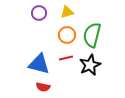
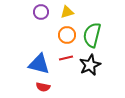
purple circle: moved 2 px right, 1 px up
